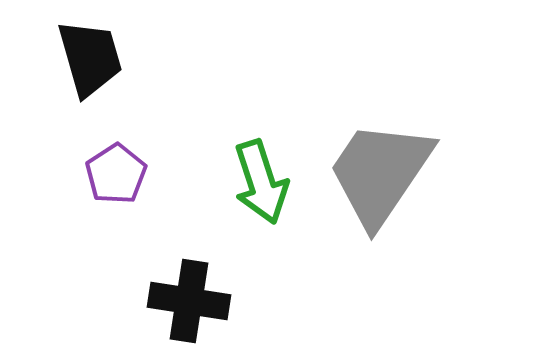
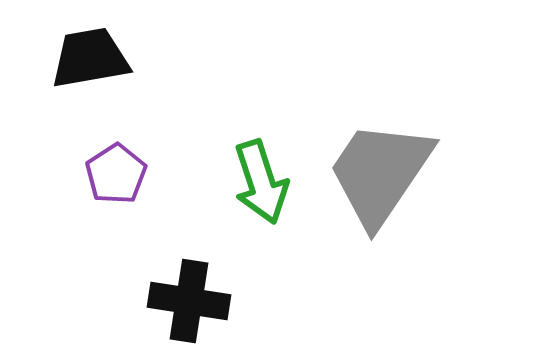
black trapezoid: rotated 84 degrees counterclockwise
